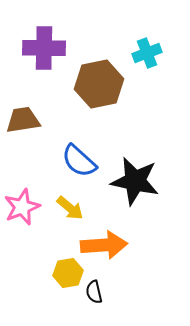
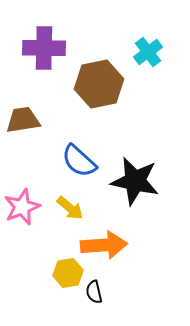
cyan cross: moved 1 px right, 1 px up; rotated 16 degrees counterclockwise
